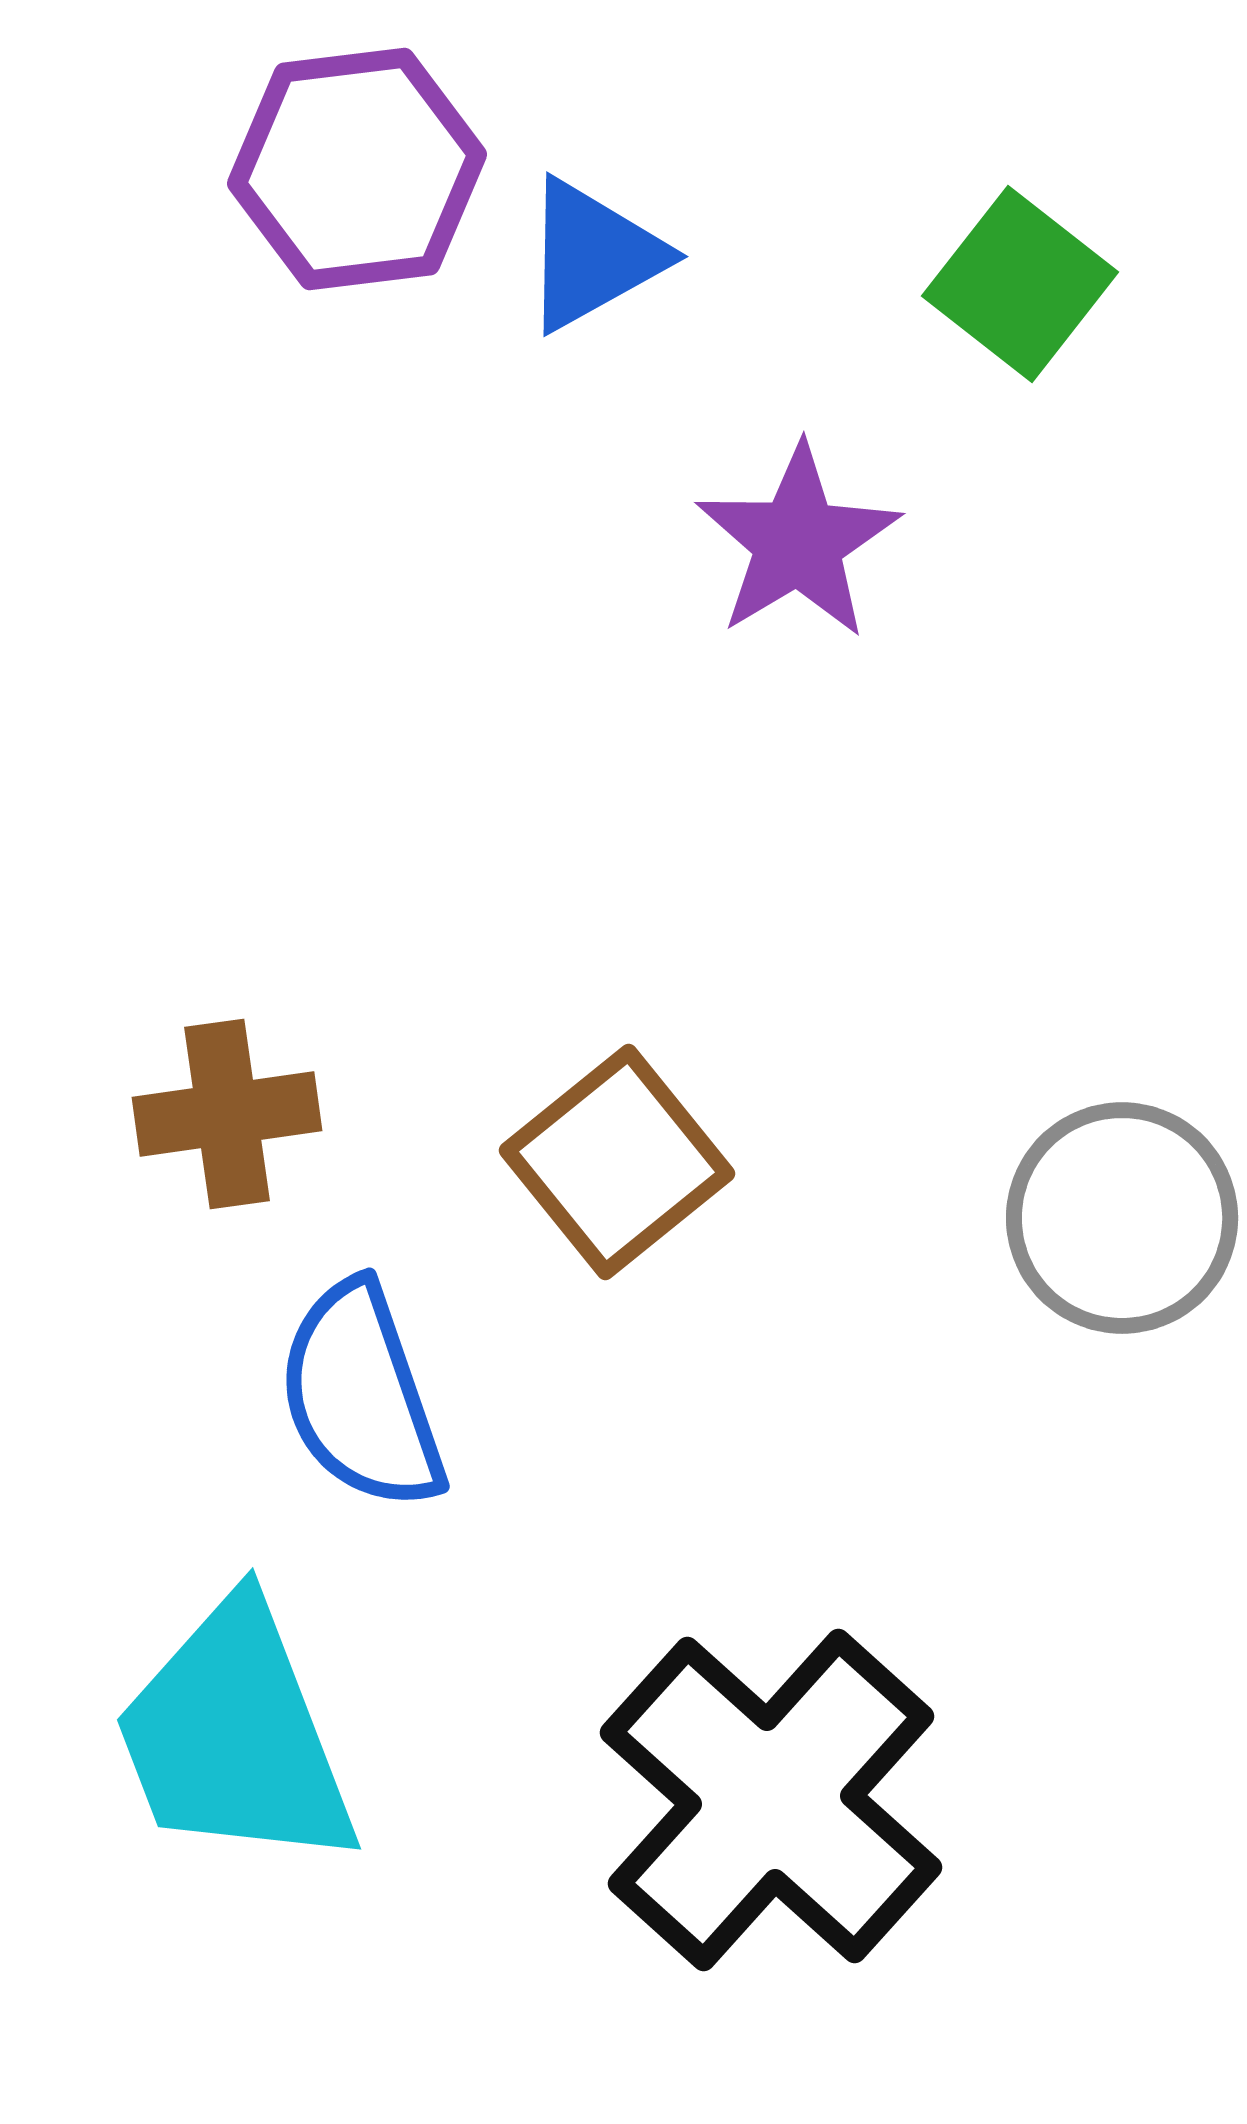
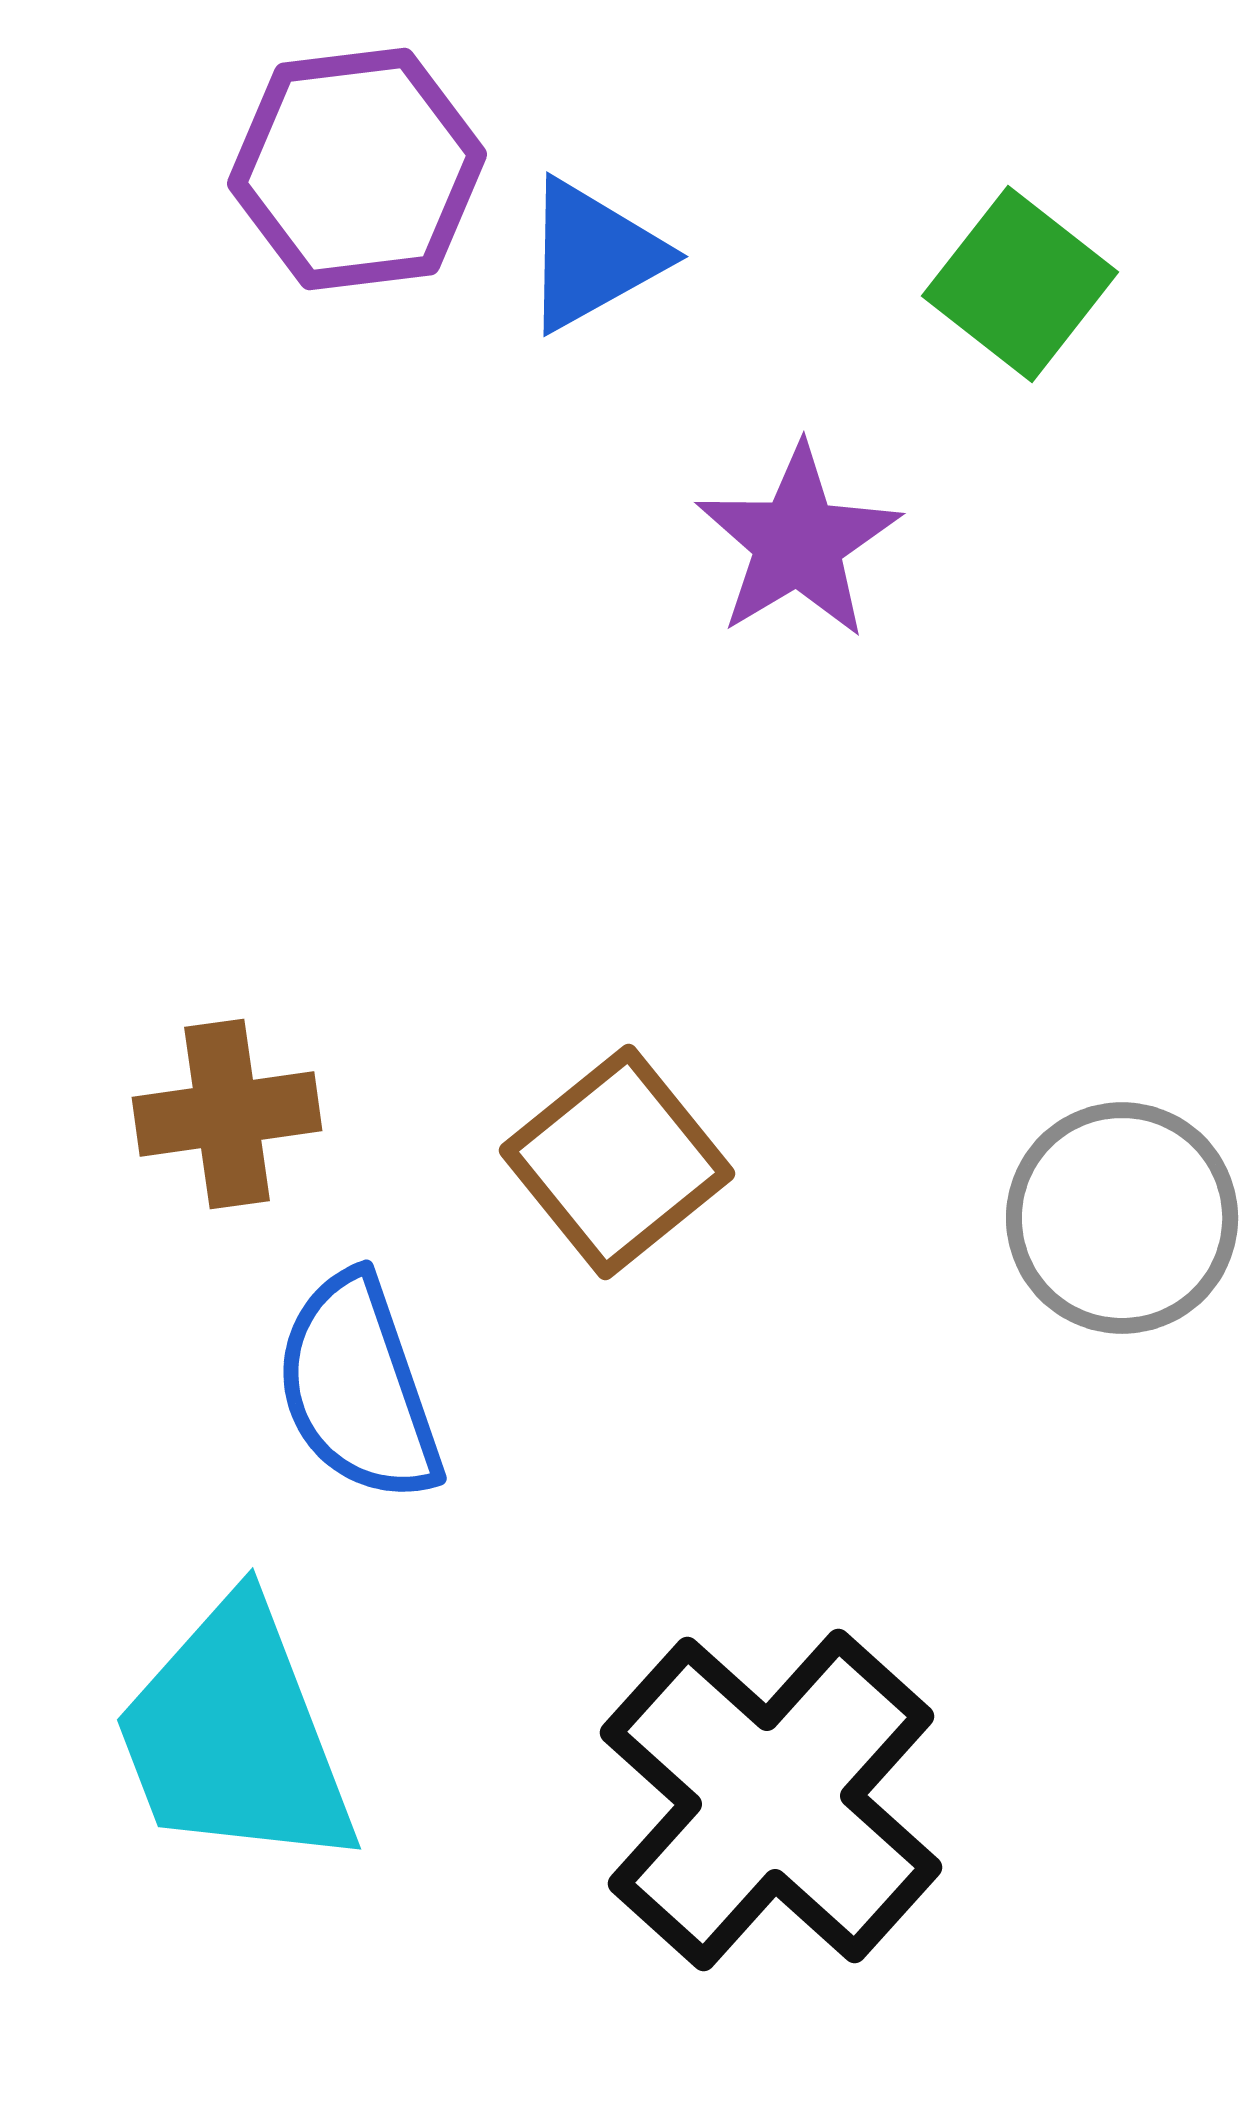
blue semicircle: moved 3 px left, 8 px up
